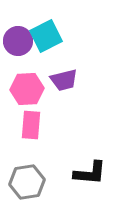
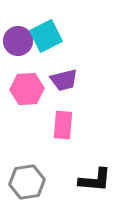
pink rectangle: moved 32 px right
black L-shape: moved 5 px right, 7 px down
